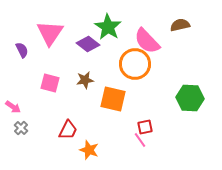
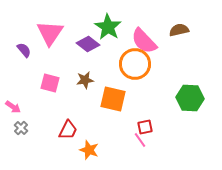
brown semicircle: moved 1 px left, 5 px down
pink semicircle: moved 3 px left
purple semicircle: moved 2 px right; rotated 14 degrees counterclockwise
